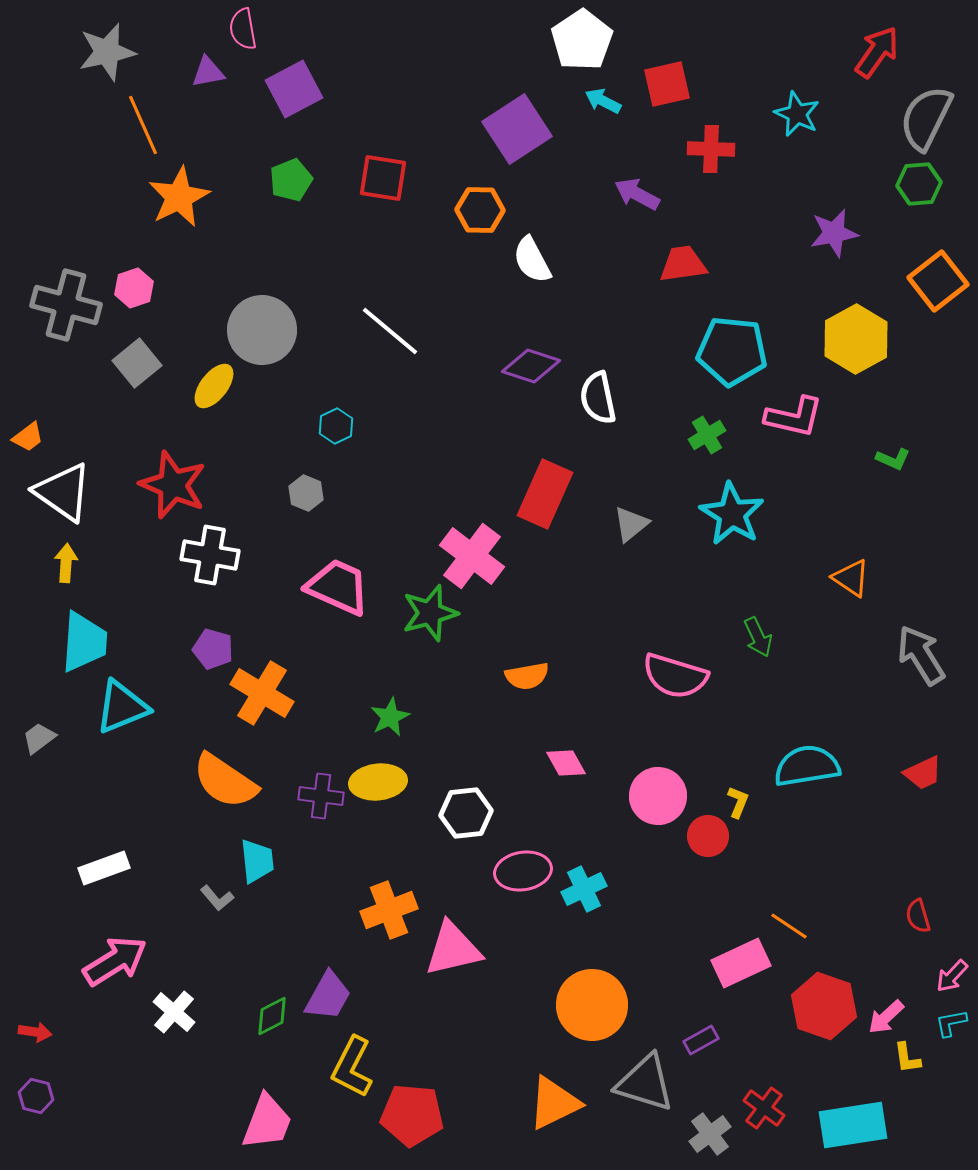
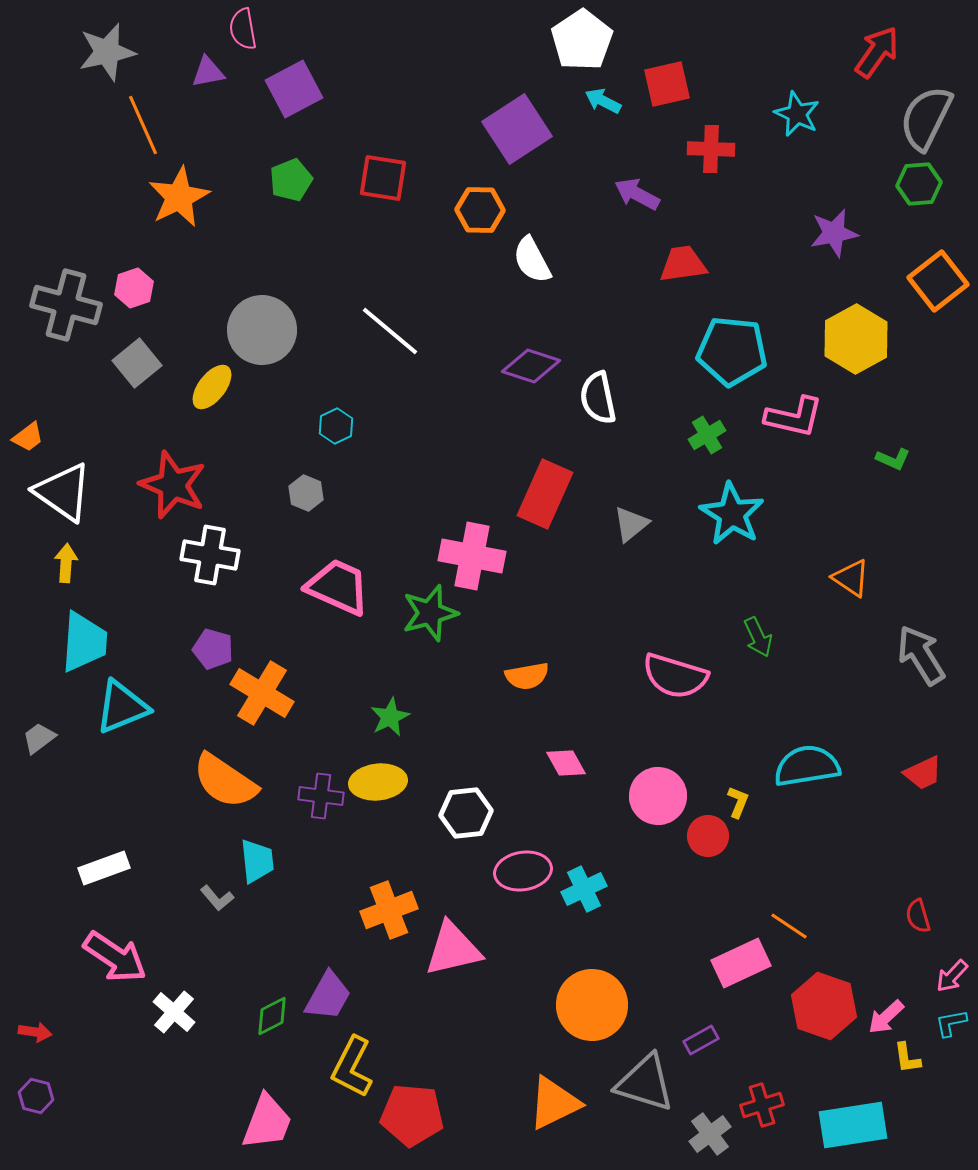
yellow ellipse at (214, 386): moved 2 px left, 1 px down
pink cross at (472, 556): rotated 26 degrees counterclockwise
pink arrow at (115, 961): moved 4 px up; rotated 66 degrees clockwise
red cross at (764, 1108): moved 2 px left, 3 px up; rotated 36 degrees clockwise
